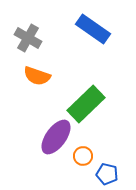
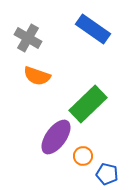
green rectangle: moved 2 px right
